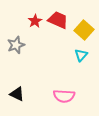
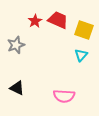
yellow square: rotated 24 degrees counterclockwise
black triangle: moved 6 px up
